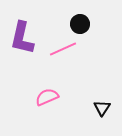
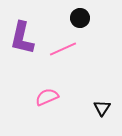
black circle: moved 6 px up
